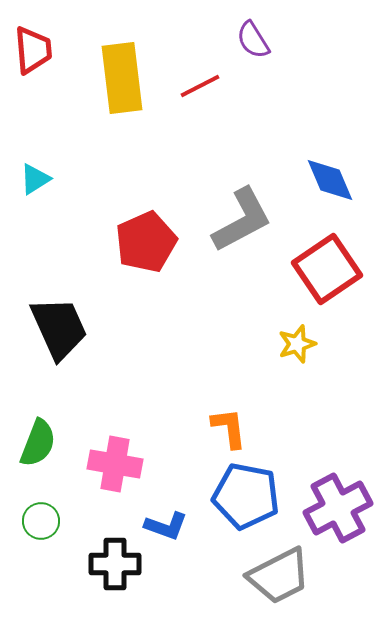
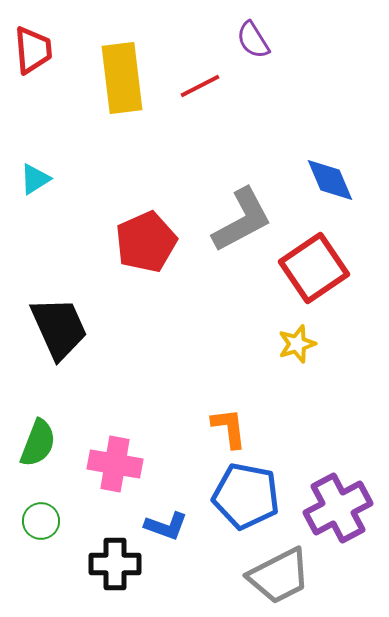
red square: moved 13 px left, 1 px up
